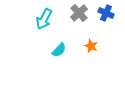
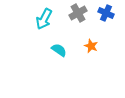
gray cross: moved 1 px left; rotated 12 degrees clockwise
cyan semicircle: rotated 98 degrees counterclockwise
